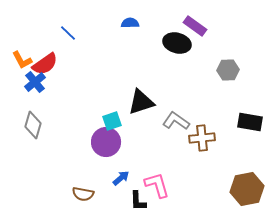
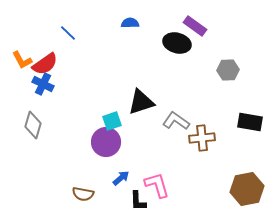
blue cross: moved 8 px right, 2 px down; rotated 25 degrees counterclockwise
